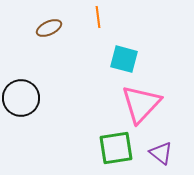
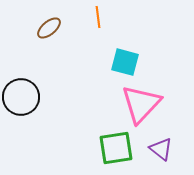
brown ellipse: rotated 15 degrees counterclockwise
cyan square: moved 1 px right, 3 px down
black circle: moved 1 px up
purple triangle: moved 4 px up
